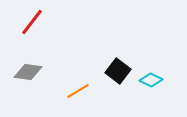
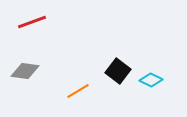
red line: rotated 32 degrees clockwise
gray diamond: moved 3 px left, 1 px up
